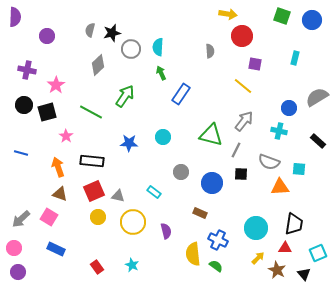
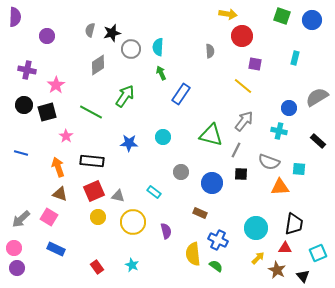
gray diamond at (98, 65): rotated 10 degrees clockwise
purple circle at (18, 272): moved 1 px left, 4 px up
black triangle at (304, 274): moved 1 px left, 2 px down
